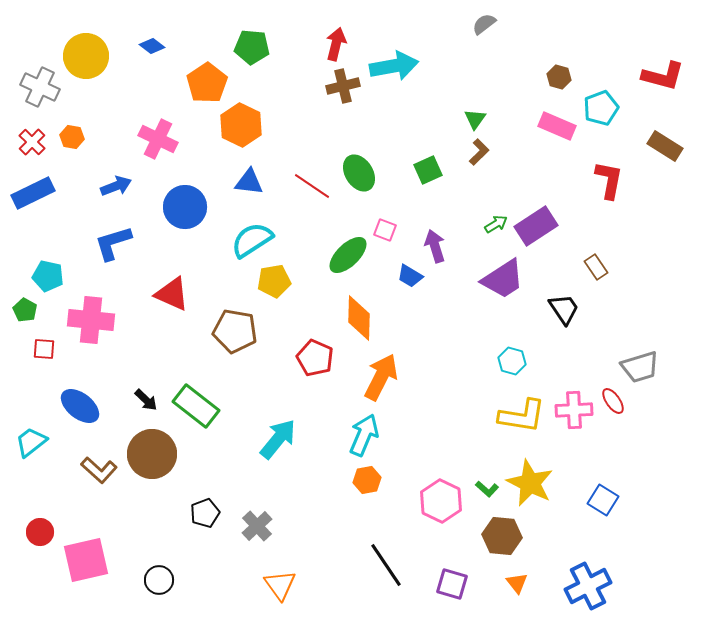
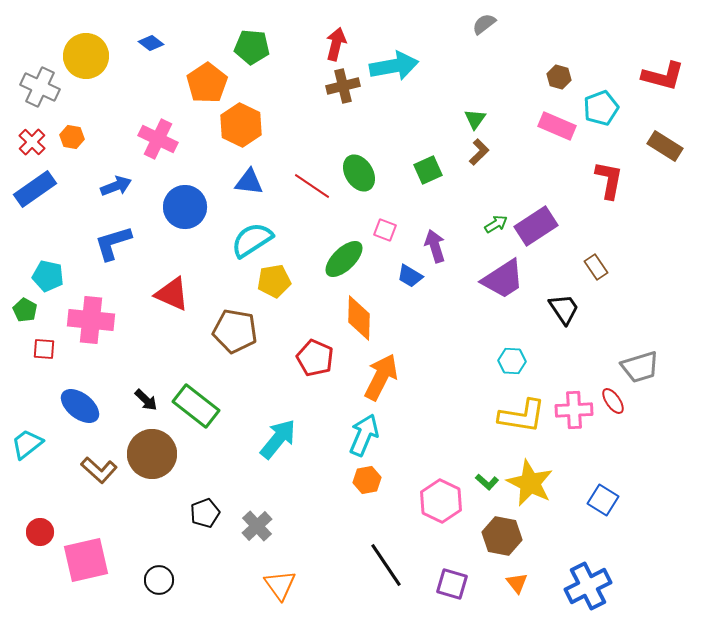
blue diamond at (152, 46): moved 1 px left, 3 px up
blue rectangle at (33, 193): moved 2 px right, 4 px up; rotated 9 degrees counterclockwise
green ellipse at (348, 255): moved 4 px left, 4 px down
cyan hexagon at (512, 361): rotated 12 degrees counterclockwise
cyan trapezoid at (31, 442): moved 4 px left, 2 px down
green L-shape at (487, 489): moved 7 px up
brown hexagon at (502, 536): rotated 6 degrees clockwise
